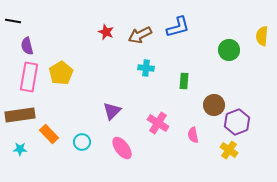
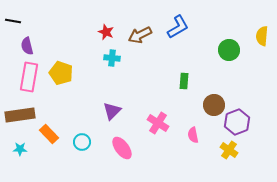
blue L-shape: rotated 15 degrees counterclockwise
cyan cross: moved 34 px left, 10 px up
yellow pentagon: rotated 20 degrees counterclockwise
